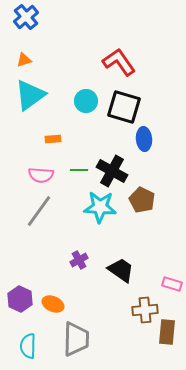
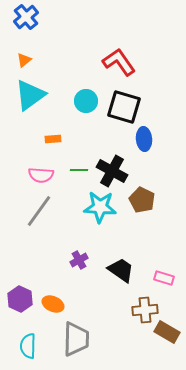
orange triangle: rotated 21 degrees counterclockwise
pink rectangle: moved 8 px left, 6 px up
brown rectangle: rotated 65 degrees counterclockwise
